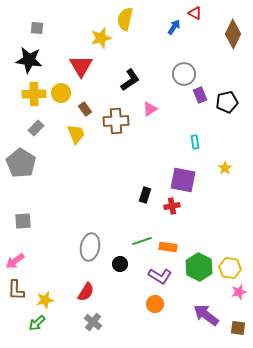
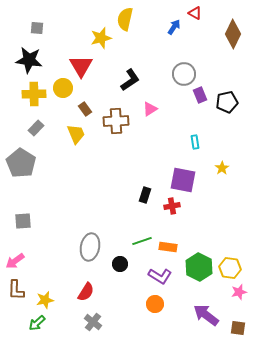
yellow circle at (61, 93): moved 2 px right, 5 px up
yellow star at (225, 168): moved 3 px left
